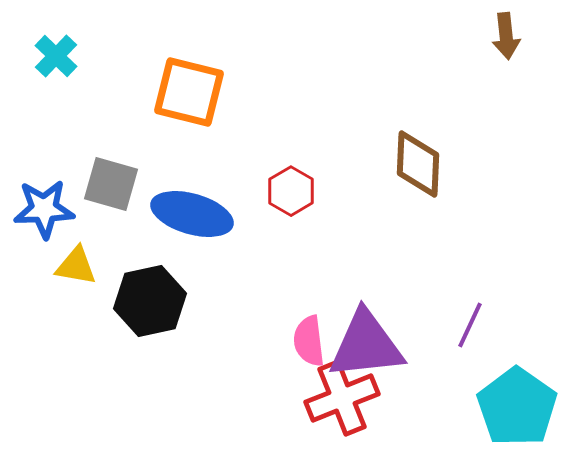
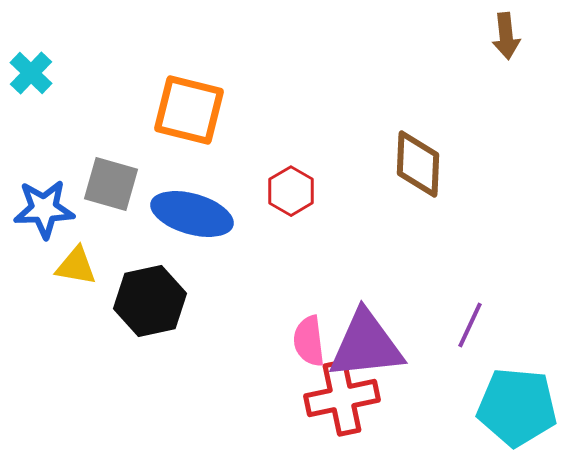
cyan cross: moved 25 px left, 17 px down
orange square: moved 18 px down
red cross: rotated 10 degrees clockwise
cyan pentagon: rotated 30 degrees counterclockwise
